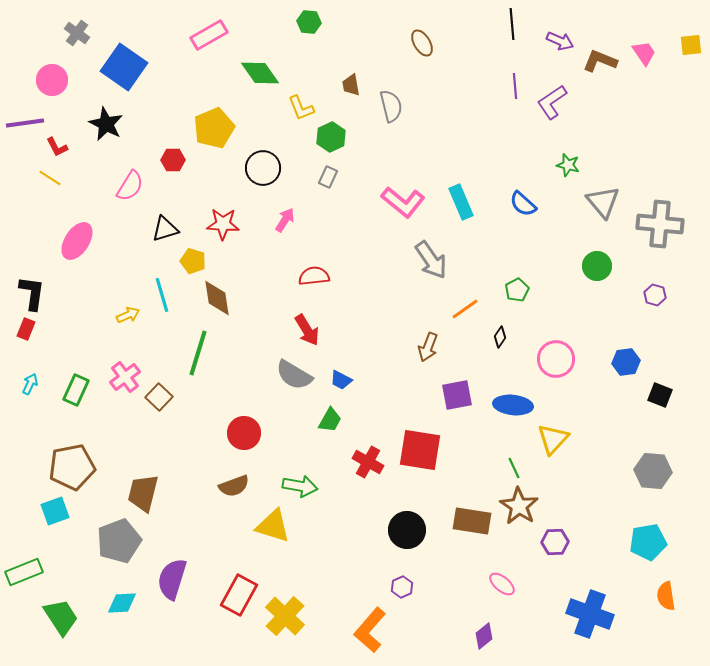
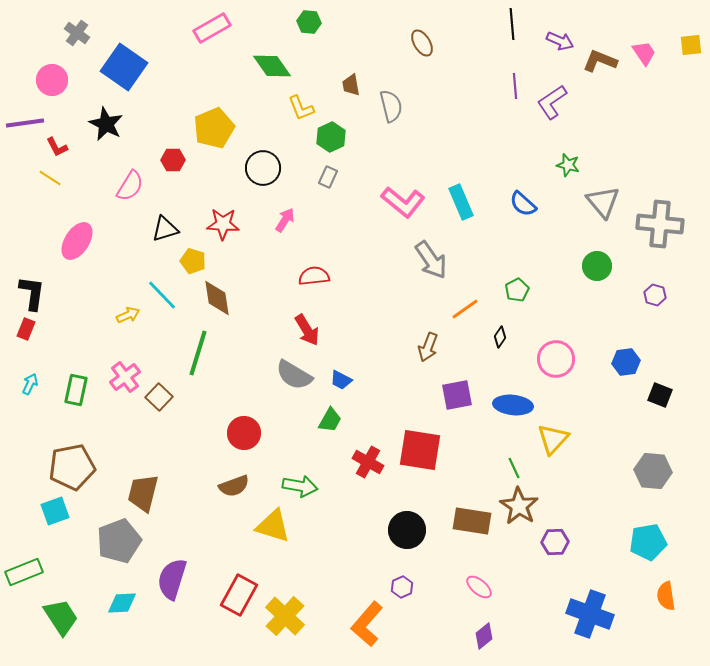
pink rectangle at (209, 35): moved 3 px right, 7 px up
green diamond at (260, 73): moved 12 px right, 7 px up
cyan line at (162, 295): rotated 28 degrees counterclockwise
green rectangle at (76, 390): rotated 12 degrees counterclockwise
pink ellipse at (502, 584): moved 23 px left, 3 px down
orange L-shape at (370, 630): moved 3 px left, 6 px up
